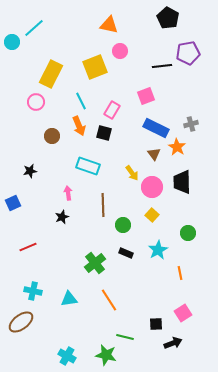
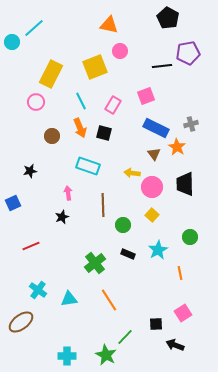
pink rectangle at (112, 110): moved 1 px right, 5 px up
orange arrow at (79, 126): moved 1 px right, 2 px down
yellow arrow at (132, 173): rotated 133 degrees clockwise
black trapezoid at (182, 182): moved 3 px right, 2 px down
green circle at (188, 233): moved 2 px right, 4 px down
red line at (28, 247): moved 3 px right, 1 px up
black rectangle at (126, 253): moved 2 px right, 1 px down
cyan cross at (33, 291): moved 5 px right, 1 px up; rotated 24 degrees clockwise
green line at (125, 337): rotated 60 degrees counterclockwise
black arrow at (173, 343): moved 2 px right, 2 px down; rotated 138 degrees counterclockwise
green star at (106, 355): rotated 15 degrees clockwise
cyan cross at (67, 356): rotated 30 degrees counterclockwise
